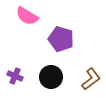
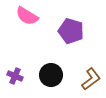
purple pentagon: moved 10 px right, 8 px up
black circle: moved 2 px up
